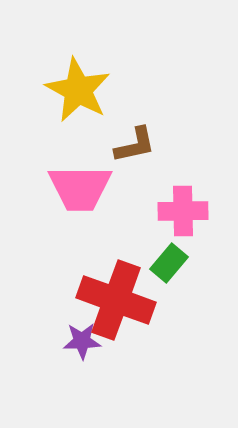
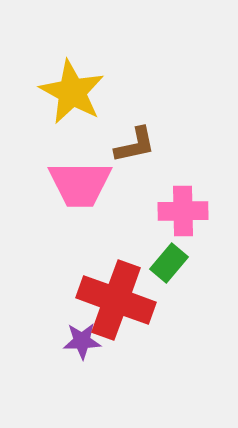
yellow star: moved 6 px left, 2 px down
pink trapezoid: moved 4 px up
